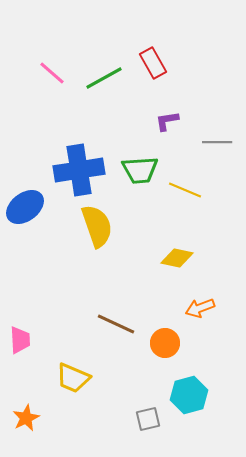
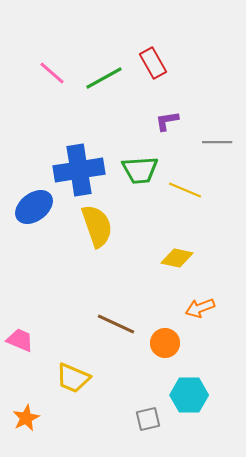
blue ellipse: moved 9 px right
pink trapezoid: rotated 64 degrees counterclockwise
cyan hexagon: rotated 15 degrees clockwise
